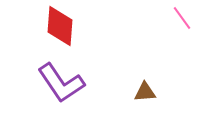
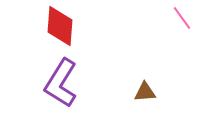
purple L-shape: rotated 66 degrees clockwise
